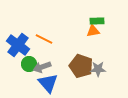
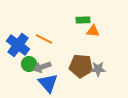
green rectangle: moved 14 px left, 1 px up
orange triangle: rotated 16 degrees clockwise
brown pentagon: rotated 15 degrees counterclockwise
